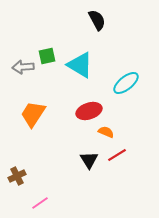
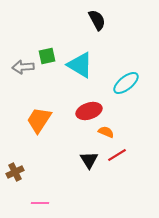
orange trapezoid: moved 6 px right, 6 px down
brown cross: moved 2 px left, 4 px up
pink line: rotated 36 degrees clockwise
